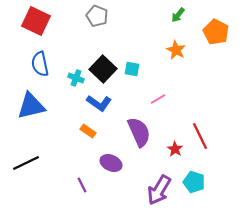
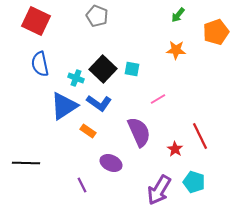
orange pentagon: rotated 25 degrees clockwise
orange star: rotated 24 degrees counterclockwise
blue triangle: moved 33 px right; rotated 20 degrees counterclockwise
black line: rotated 28 degrees clockwise
